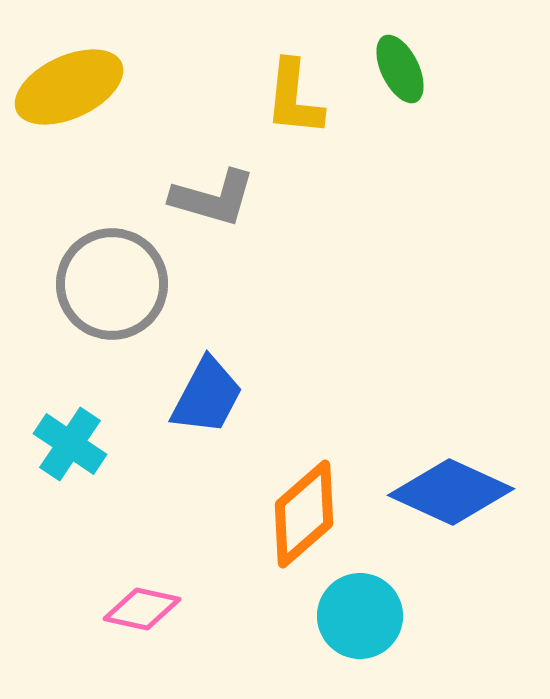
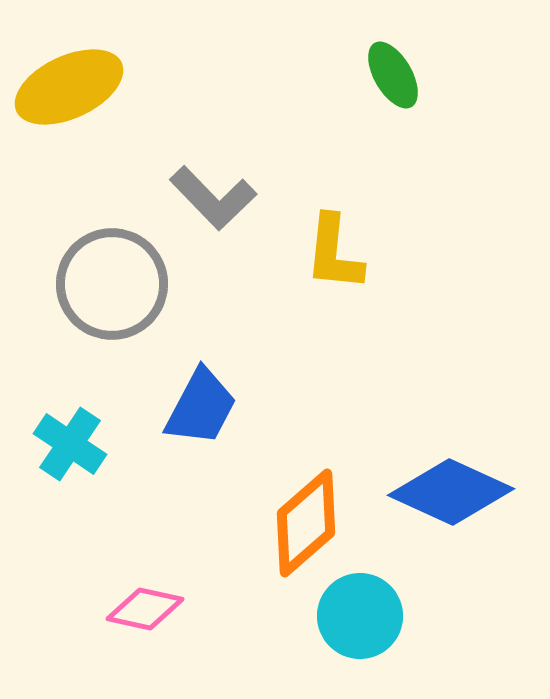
green ellipse: moved 7 px left, 6 px down; rotated 4 degrees counterclockwise
yellow L-shape: moved 40 px right, 155 px down
gray L-shape: rotated 30 degrees clockwise
blue trapezoid: moved 6 px left, 11 px down
orange diamond: moved 2 px right, 9 px down
pink diamond: moved 3 px right
